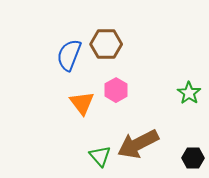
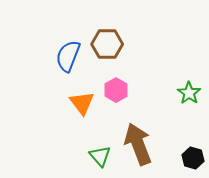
brown hexagon: moved 1 px right
blue semicircle: moved 1 px left, 1 px down
brown arrow: rotated 96 degrees clockwise
black hexagon: rotated 15 degrees clockwise
